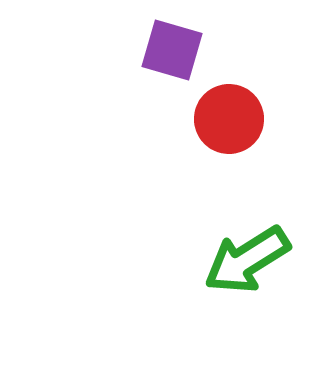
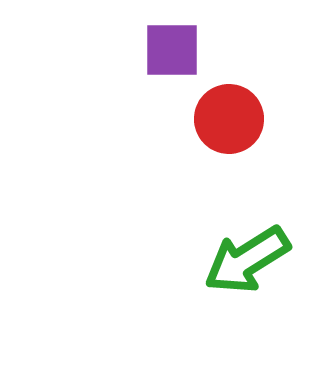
purple square: rotated 16 degrees counterclockwise
